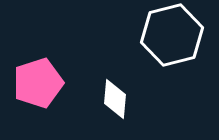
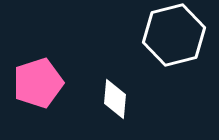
white hexagon: moved 2 px right
